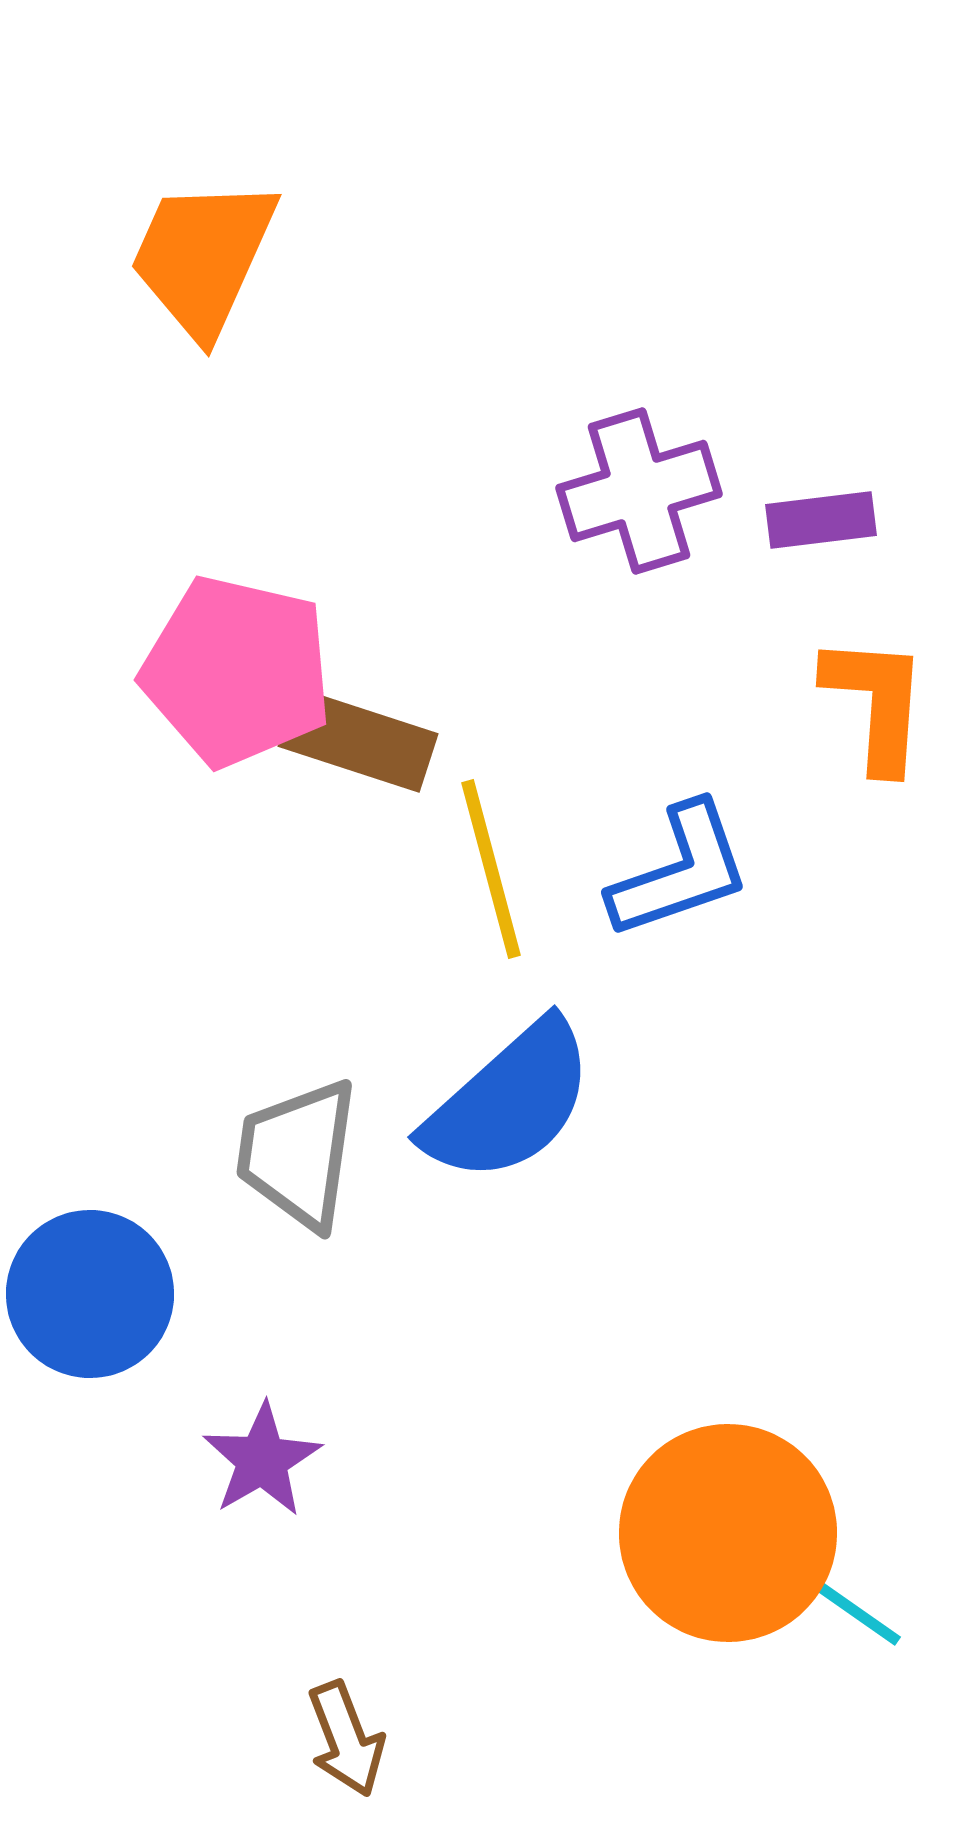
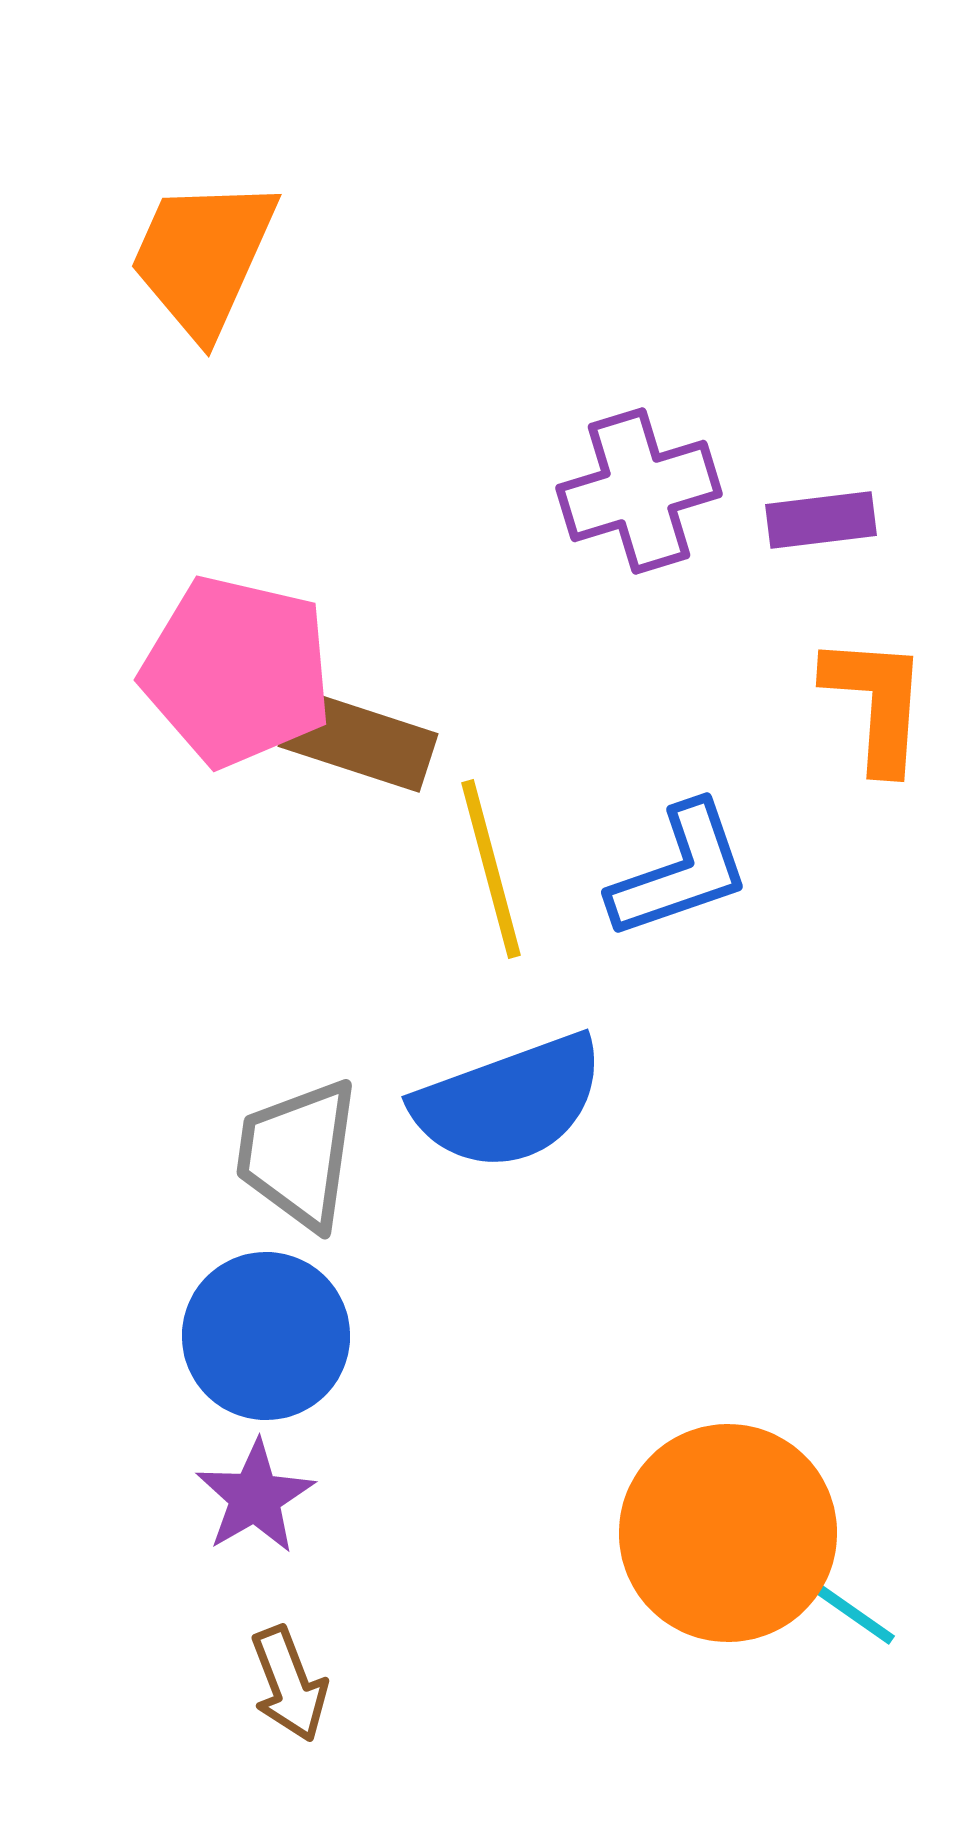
blue semicircle: rotated 22 degrees clockwise
blue circle: moved 176 px right, 42 px down
purple star: moved 7 px left, 37 px down
cyan line: moved 6 px left, 1 px up
brown arrow: moved 57 px left, 55 px up
